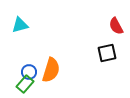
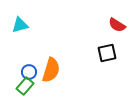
red semicircle: moved 1 px right, 1 px up; rotated 30 degrees counterclockwise
green rectangle: moved 2 px down
